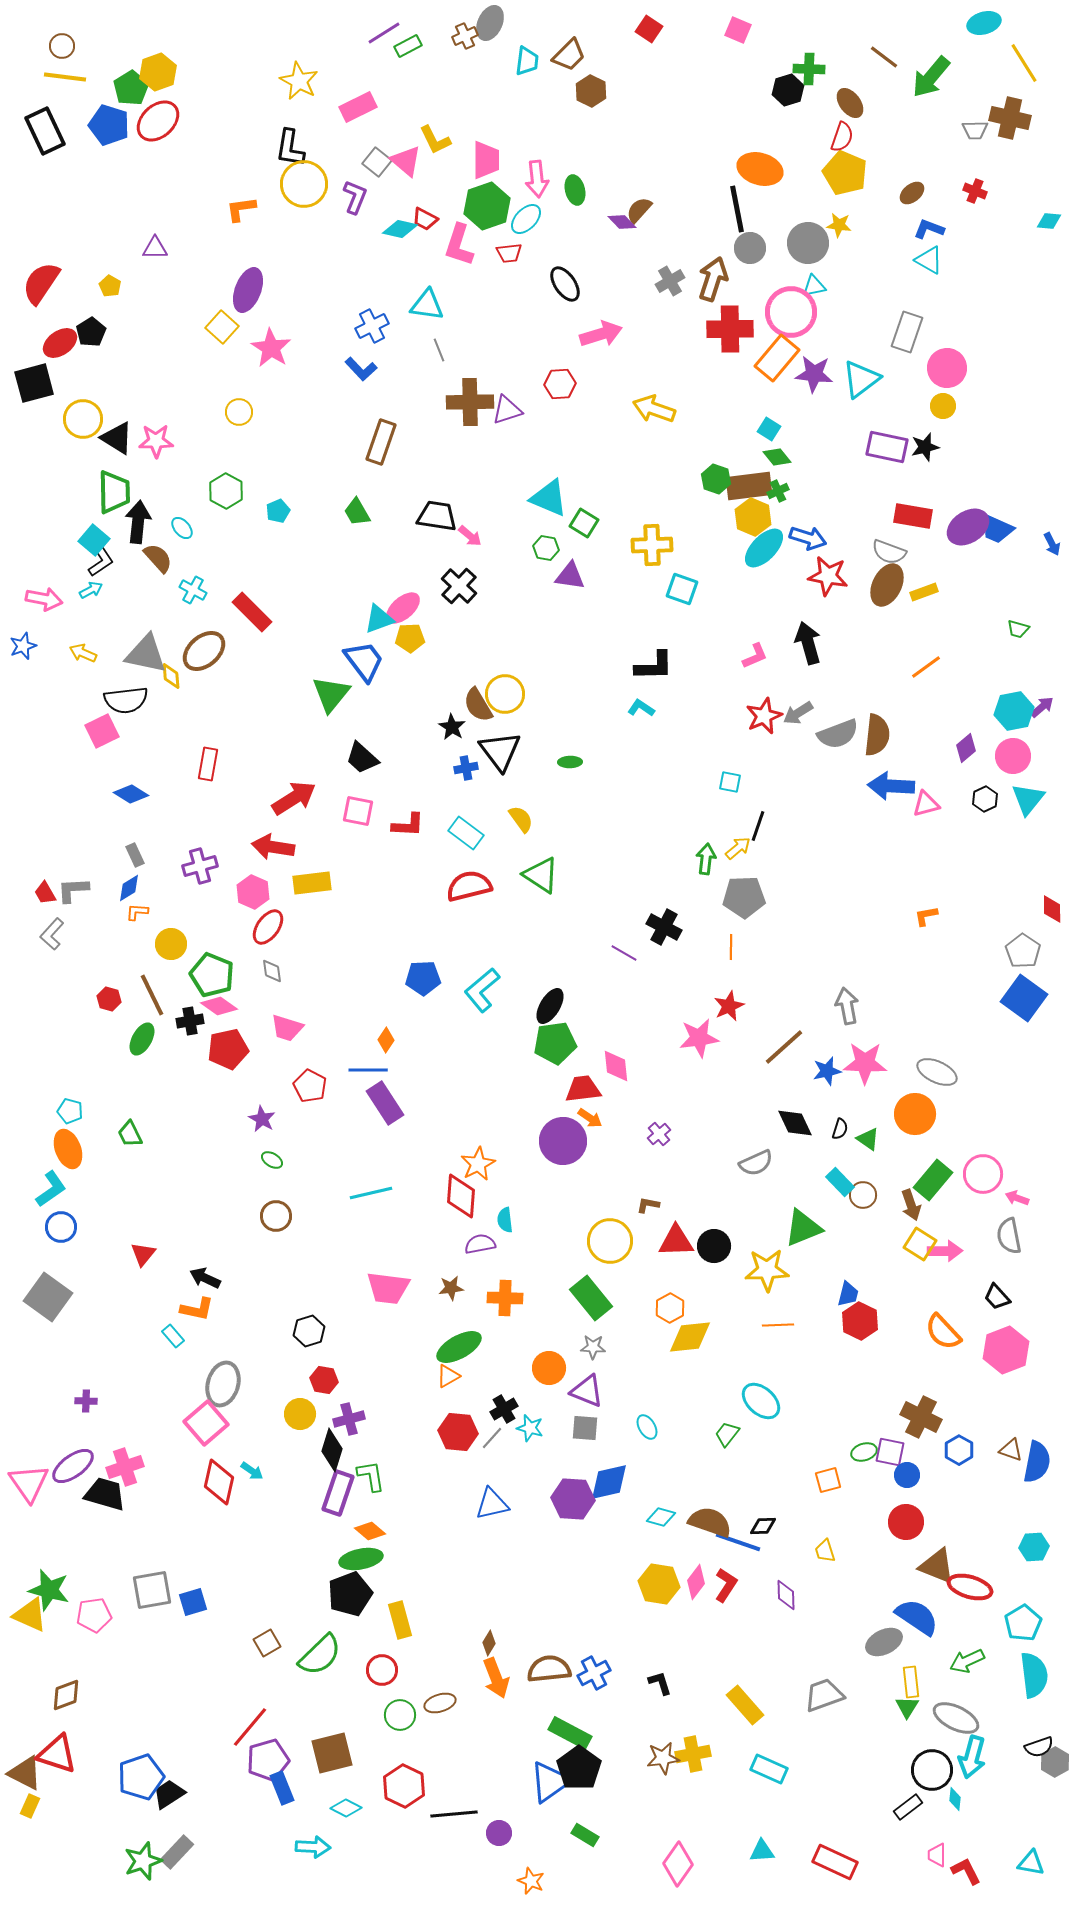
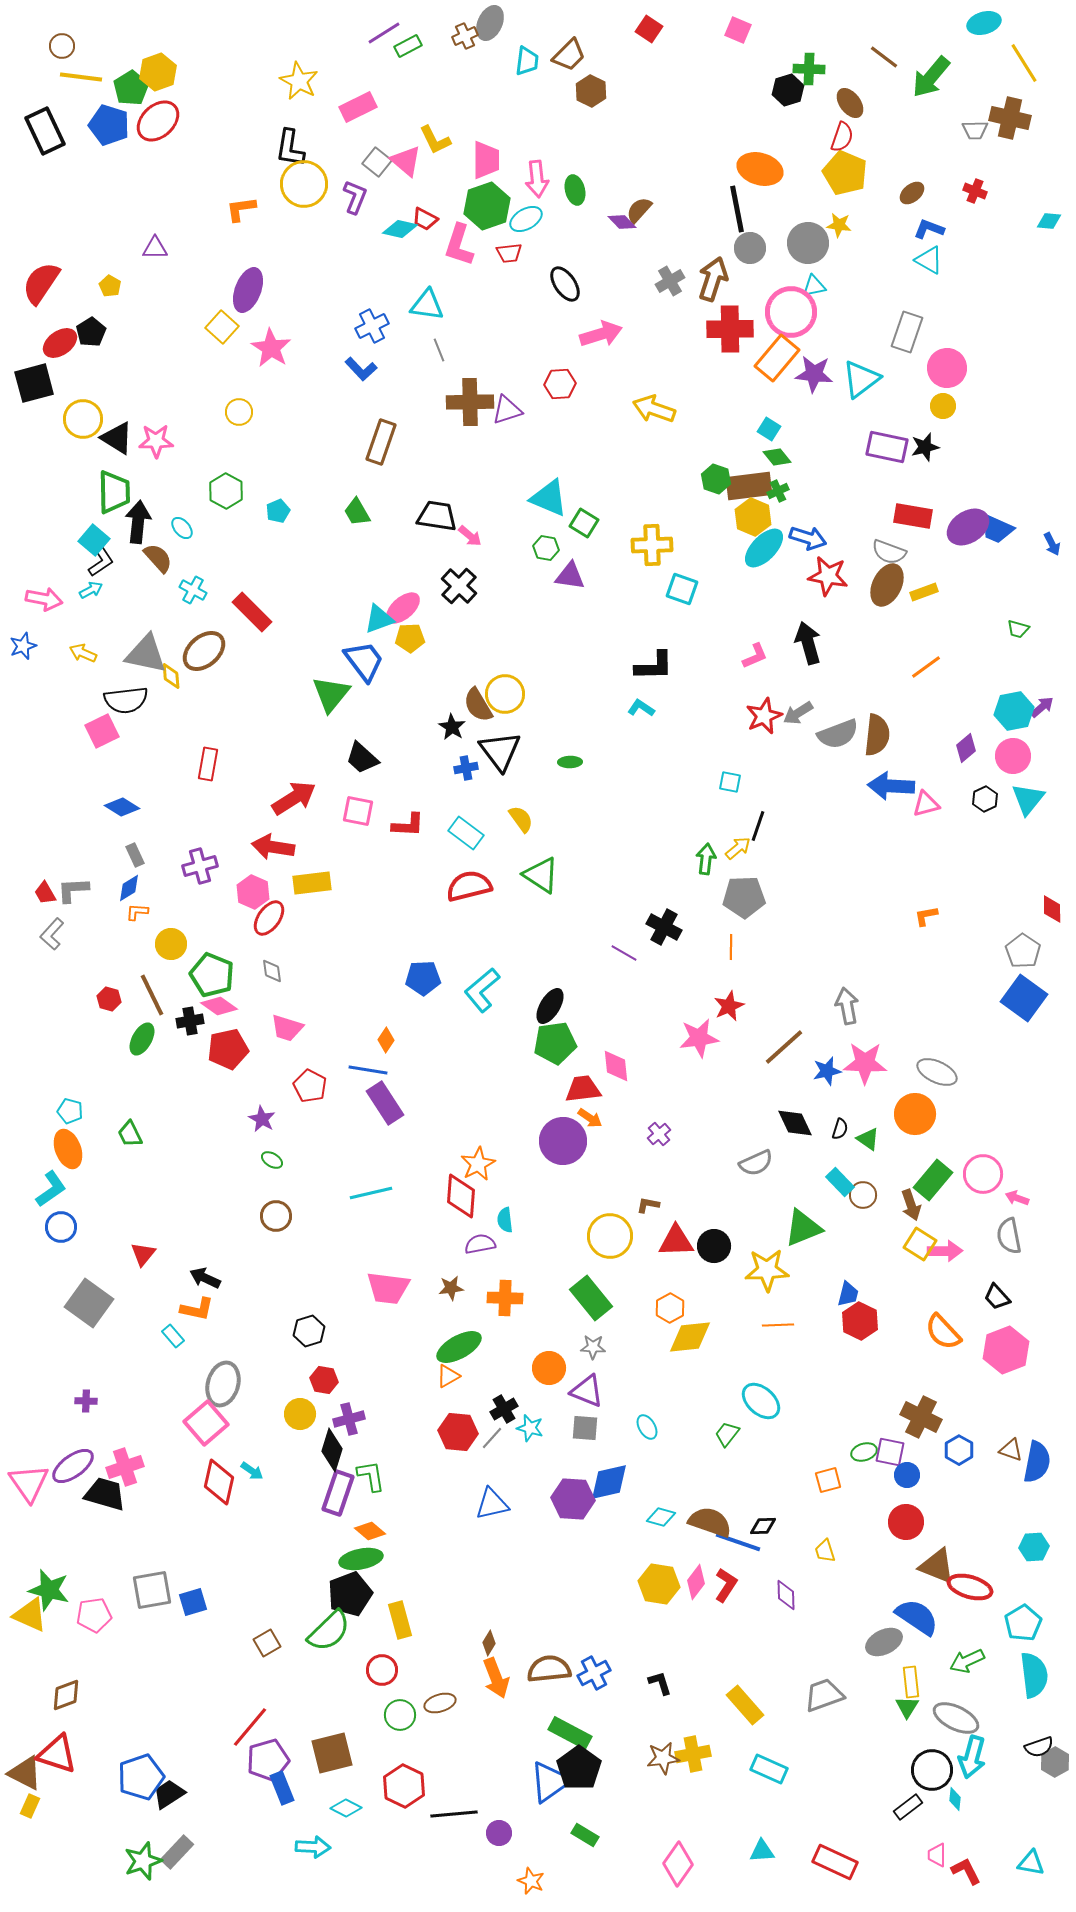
yellow line at (65, 77): moved 16 px right
cyan ellipse at (526, 219): rotated 16 degrees clockwise
blue diamond at (131, 794): moved 9 px left, 13 px down
red ellipse at (268, 927): moved 1 px right, 9 px up
blue line at (368, 1070): rotated 9 degrees clockwise
yellow circle at (610, 1241): moved 5 px up
gray square at (48, 1297): moved 41 px right, 6 px down
green semicircle at (320, 1655): moved 9 px right, 24 px up
